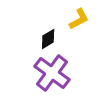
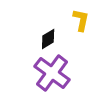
yellow L-shape: moved 2 px right, 1 px down; rotated 50 degrees counterclockwise
